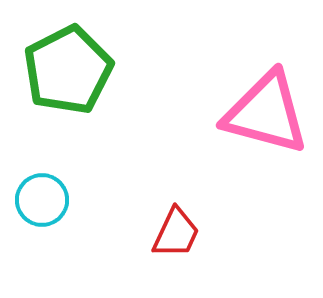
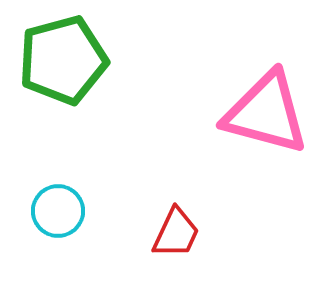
green pentagon: moved 5 px left, 10 px up; rotated 12 degrees clockwise
cyan circle: moved 16 px right, 11 px down
